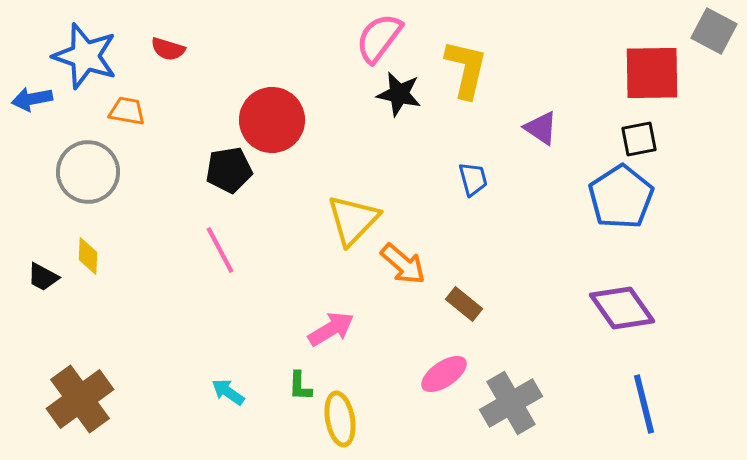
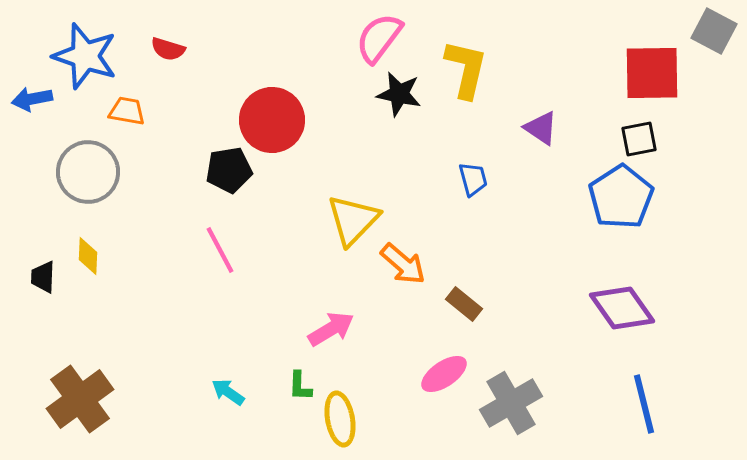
black trapezoid: rotated 64 degrees clockwise
